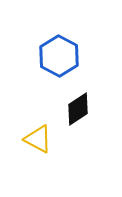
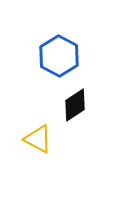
black diamond: moved 3 px left, 4 px up
